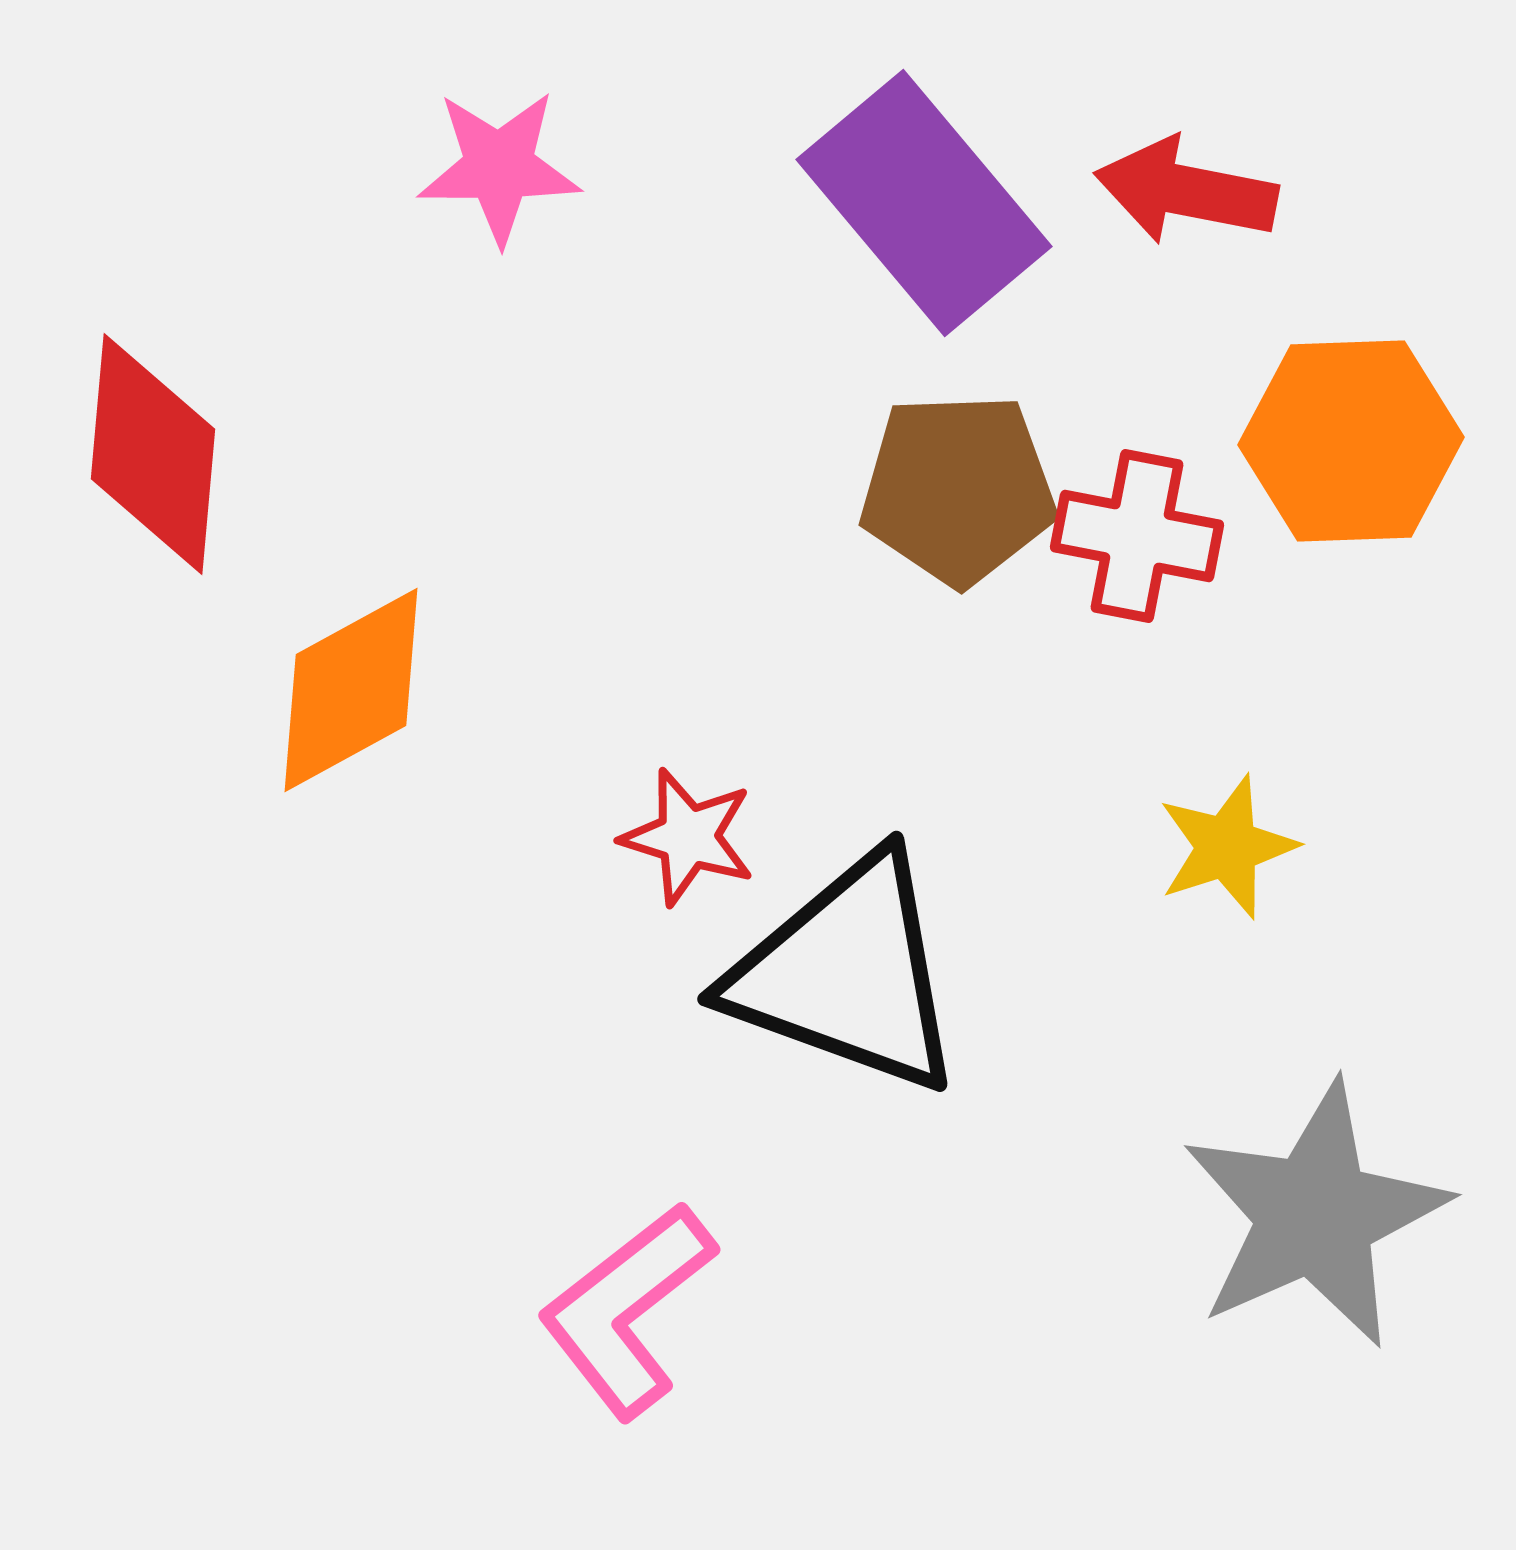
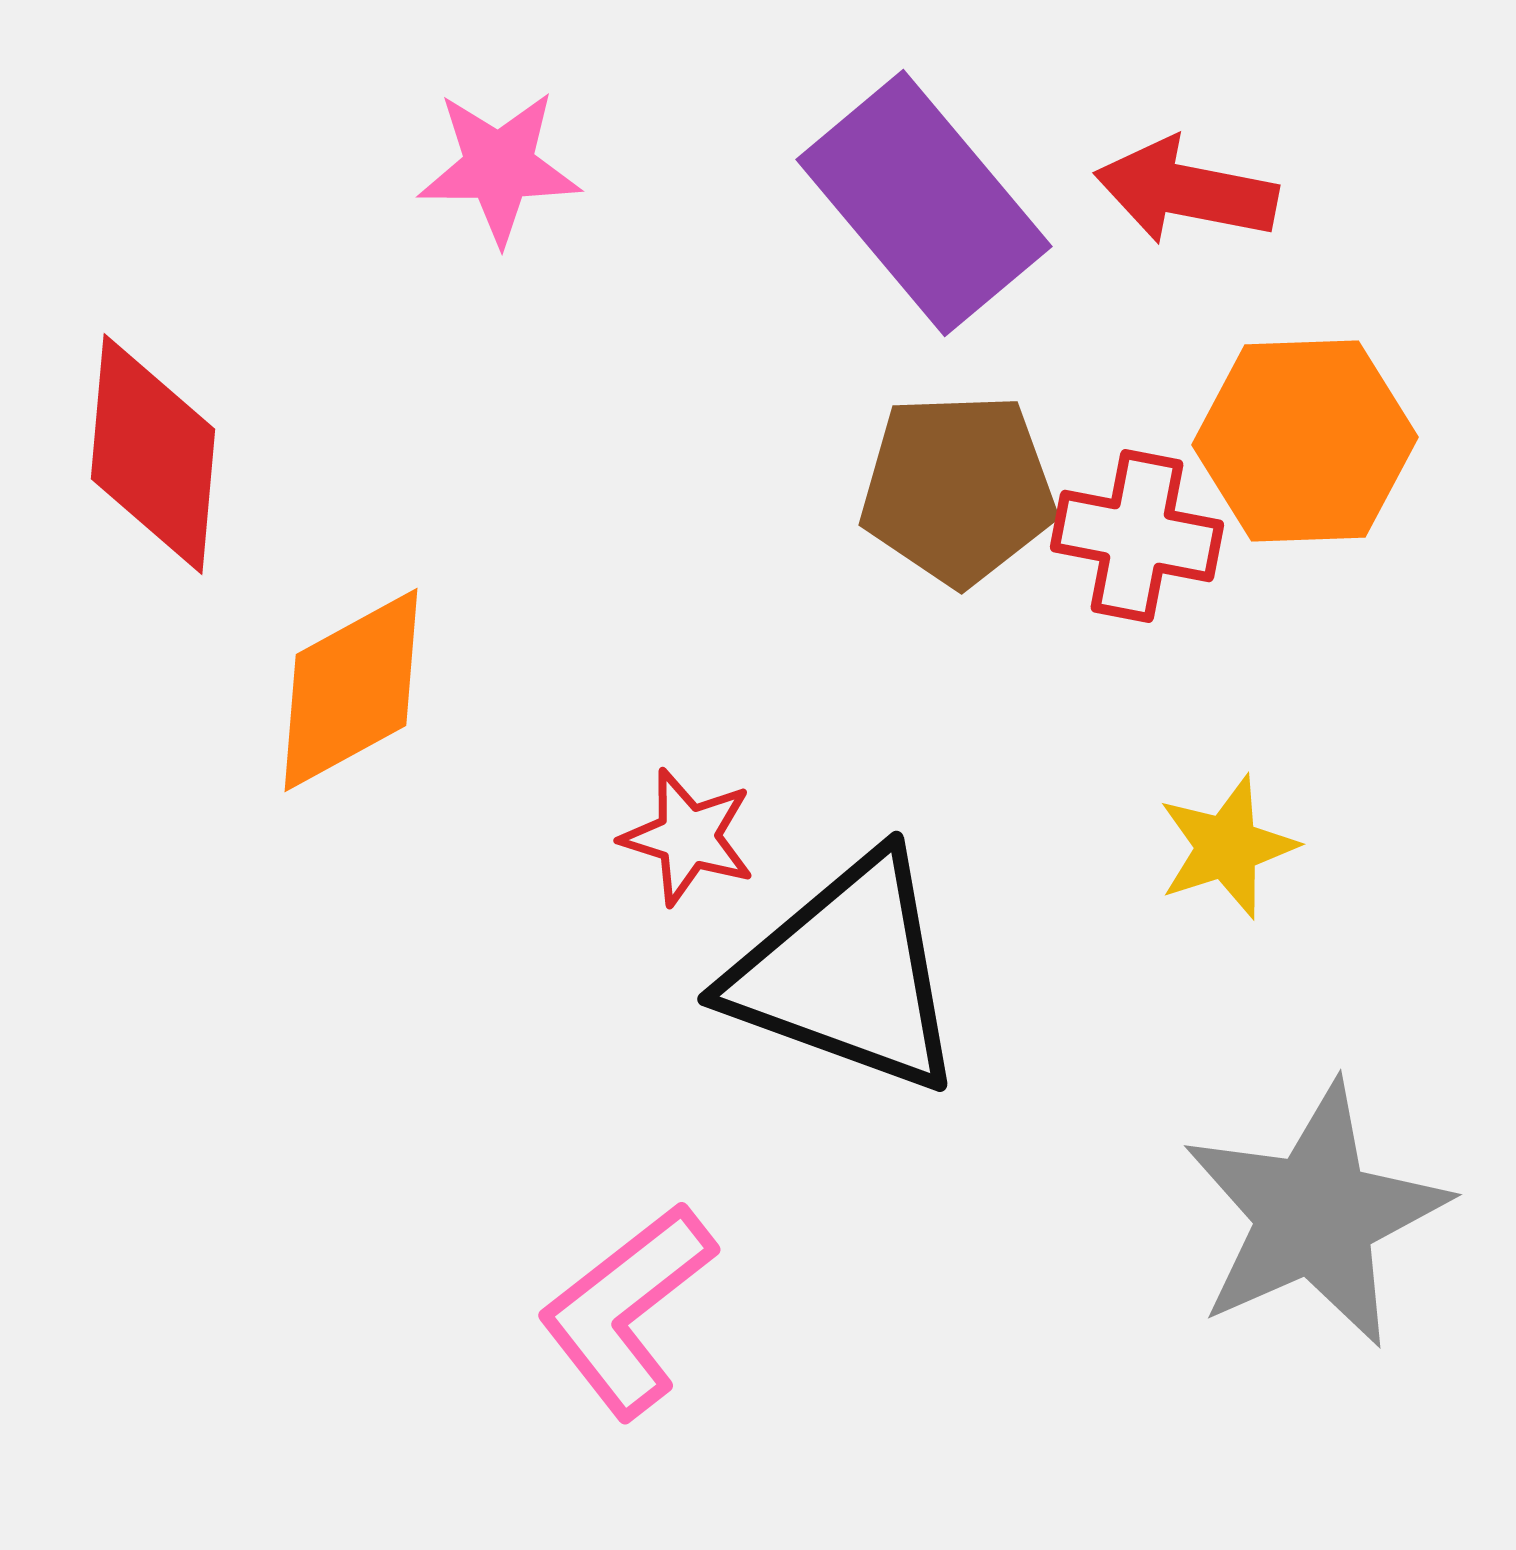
orange hexagon: moved 46 px left
